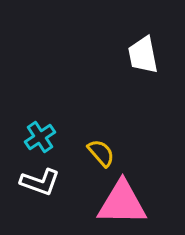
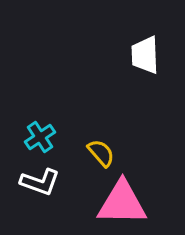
white trapezoid: moved 2 px right; rotated 9 degrees clockwise
